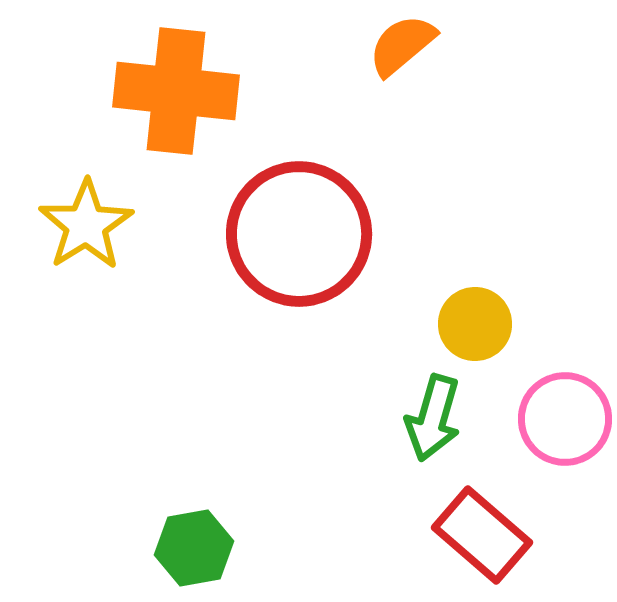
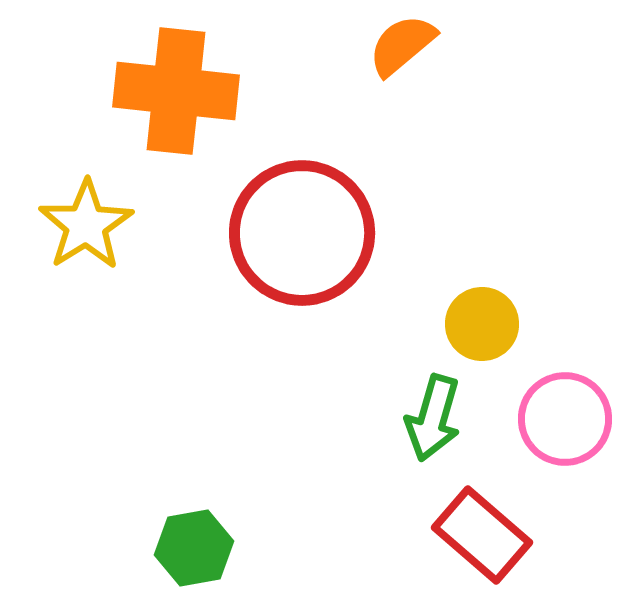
red circle: moved 3 px right, 1 px up
yellow circle: moved 7 px right
